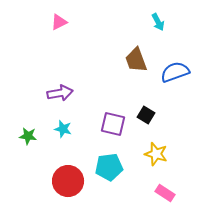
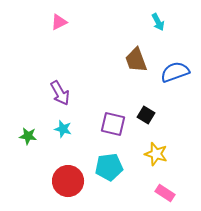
purple arrow: rotated 70 degrees clockwise
